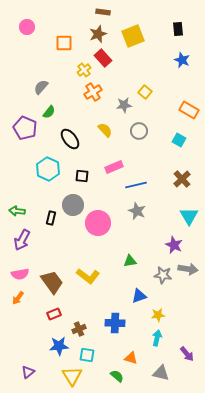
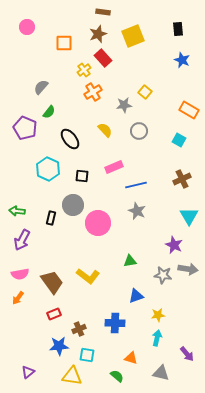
brown cross at (182, 179): rotated 18 degrees clockwise
blue triangle at (139, 296): moved 3 px left
yellow triangle at (72, 376): rotated 50 degrees counterclockwise
